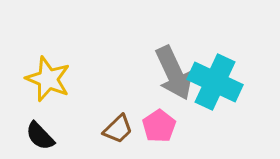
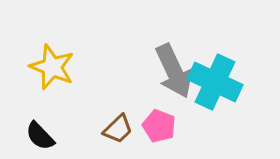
gray arrow: moved 2 px up
yellow star: moved 4 px right, 12 px up
pink pentagon: rotated 16 degrees counterclockwise
